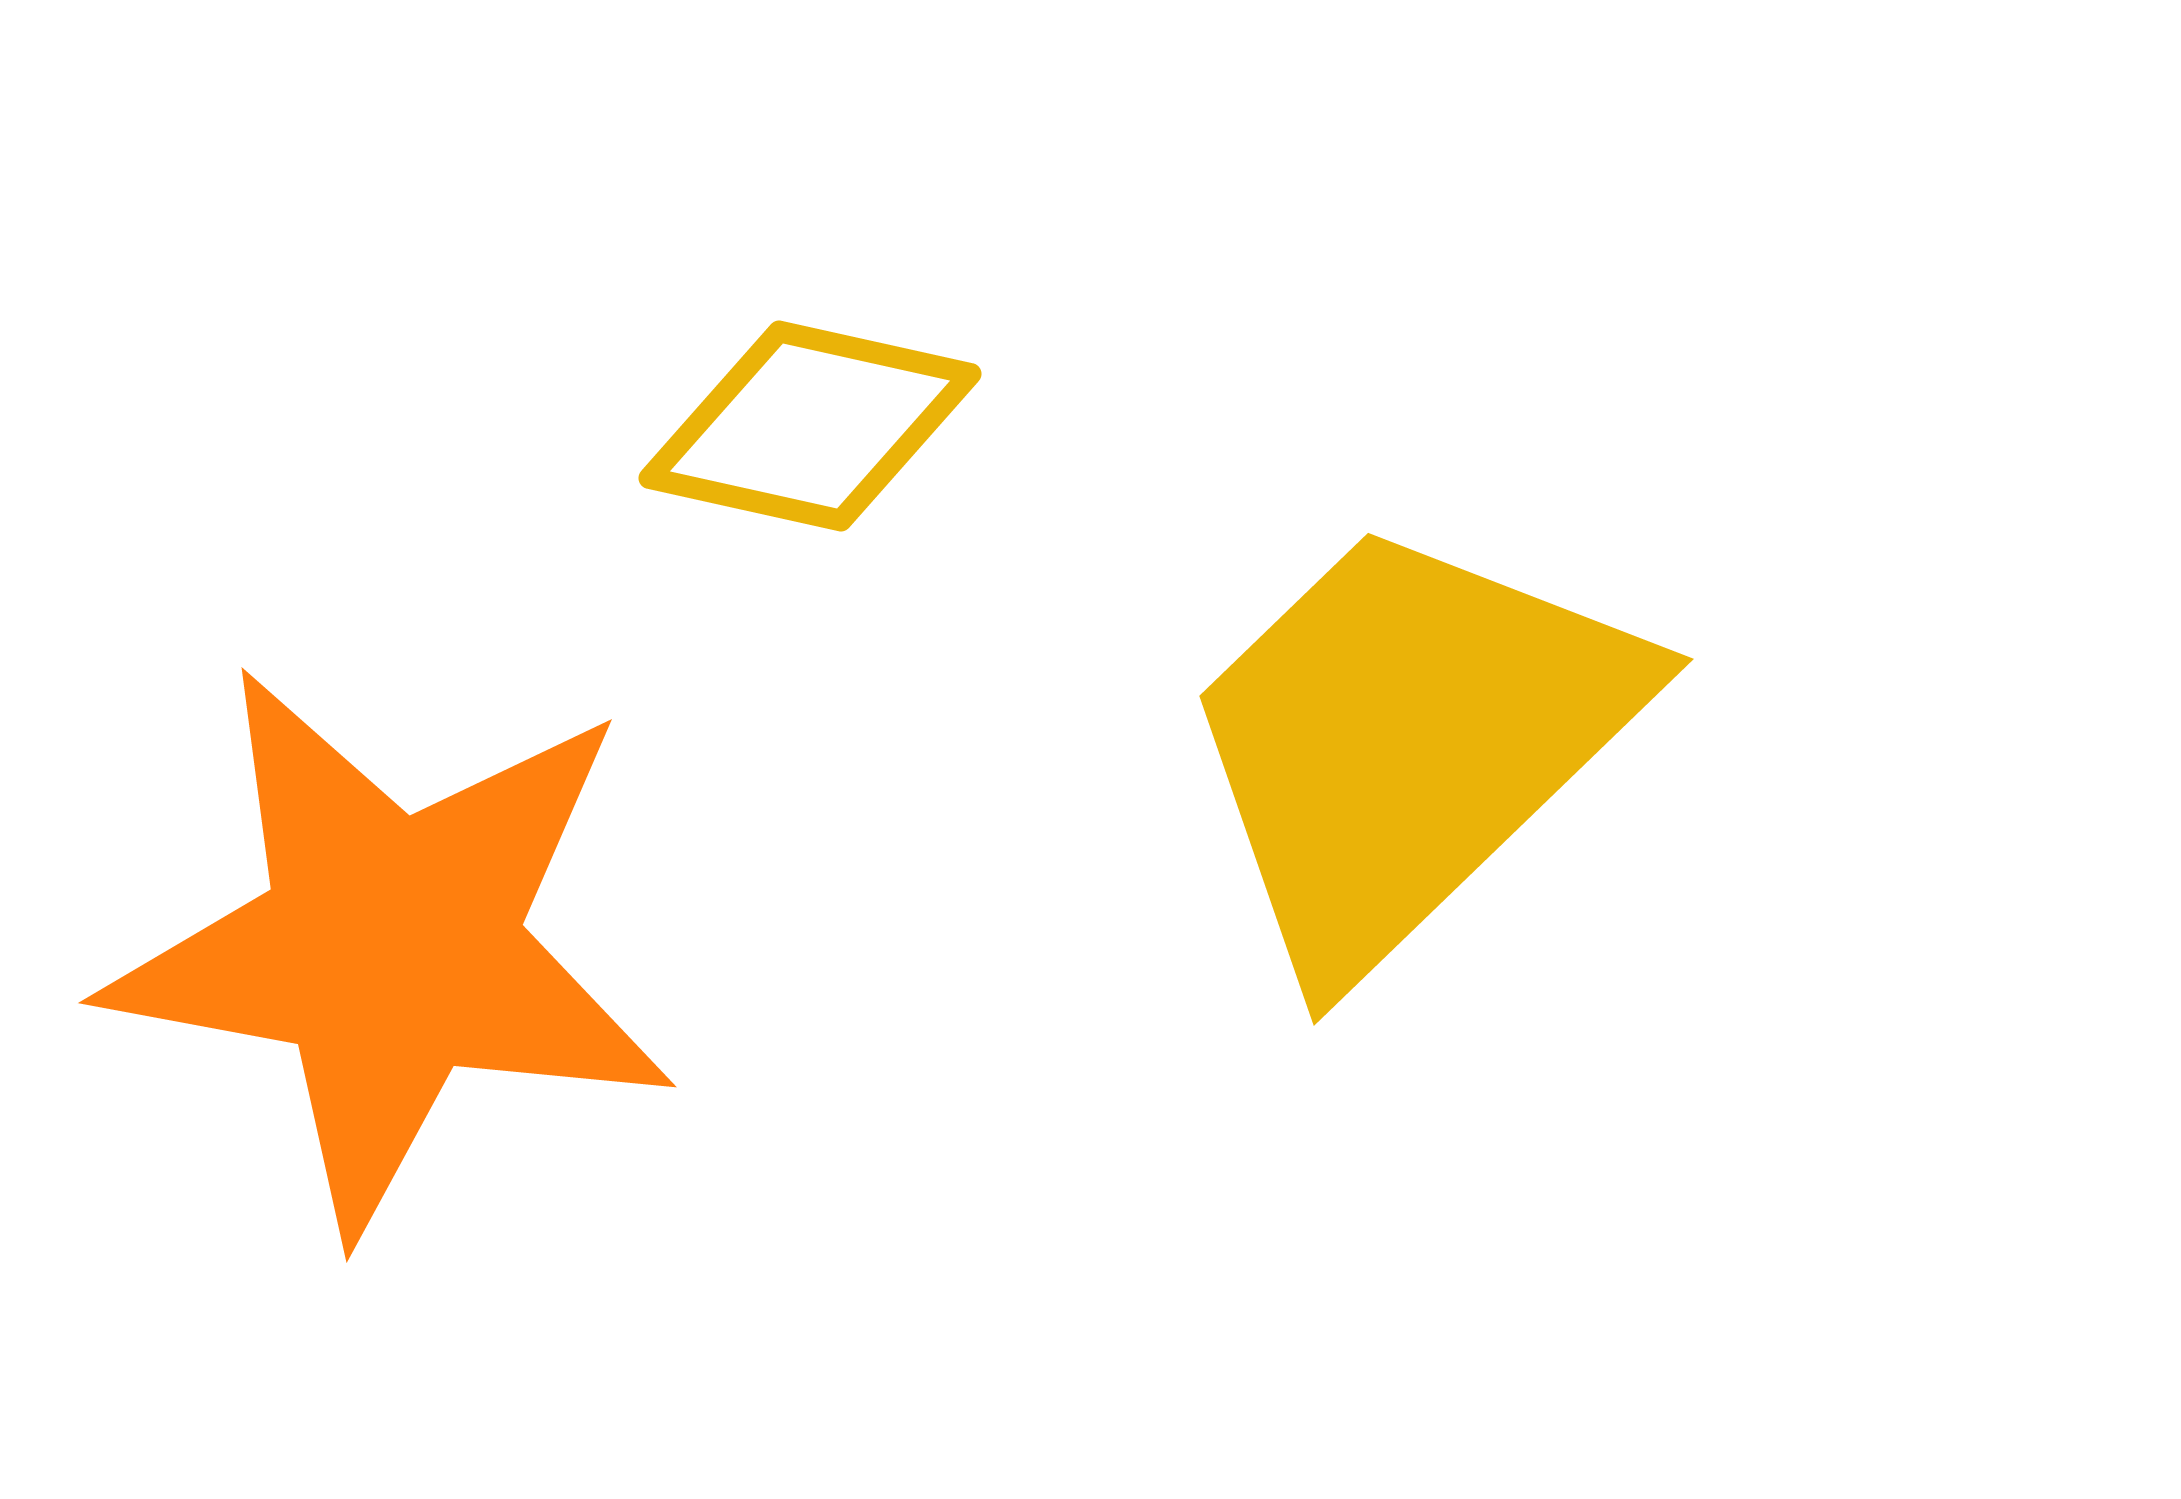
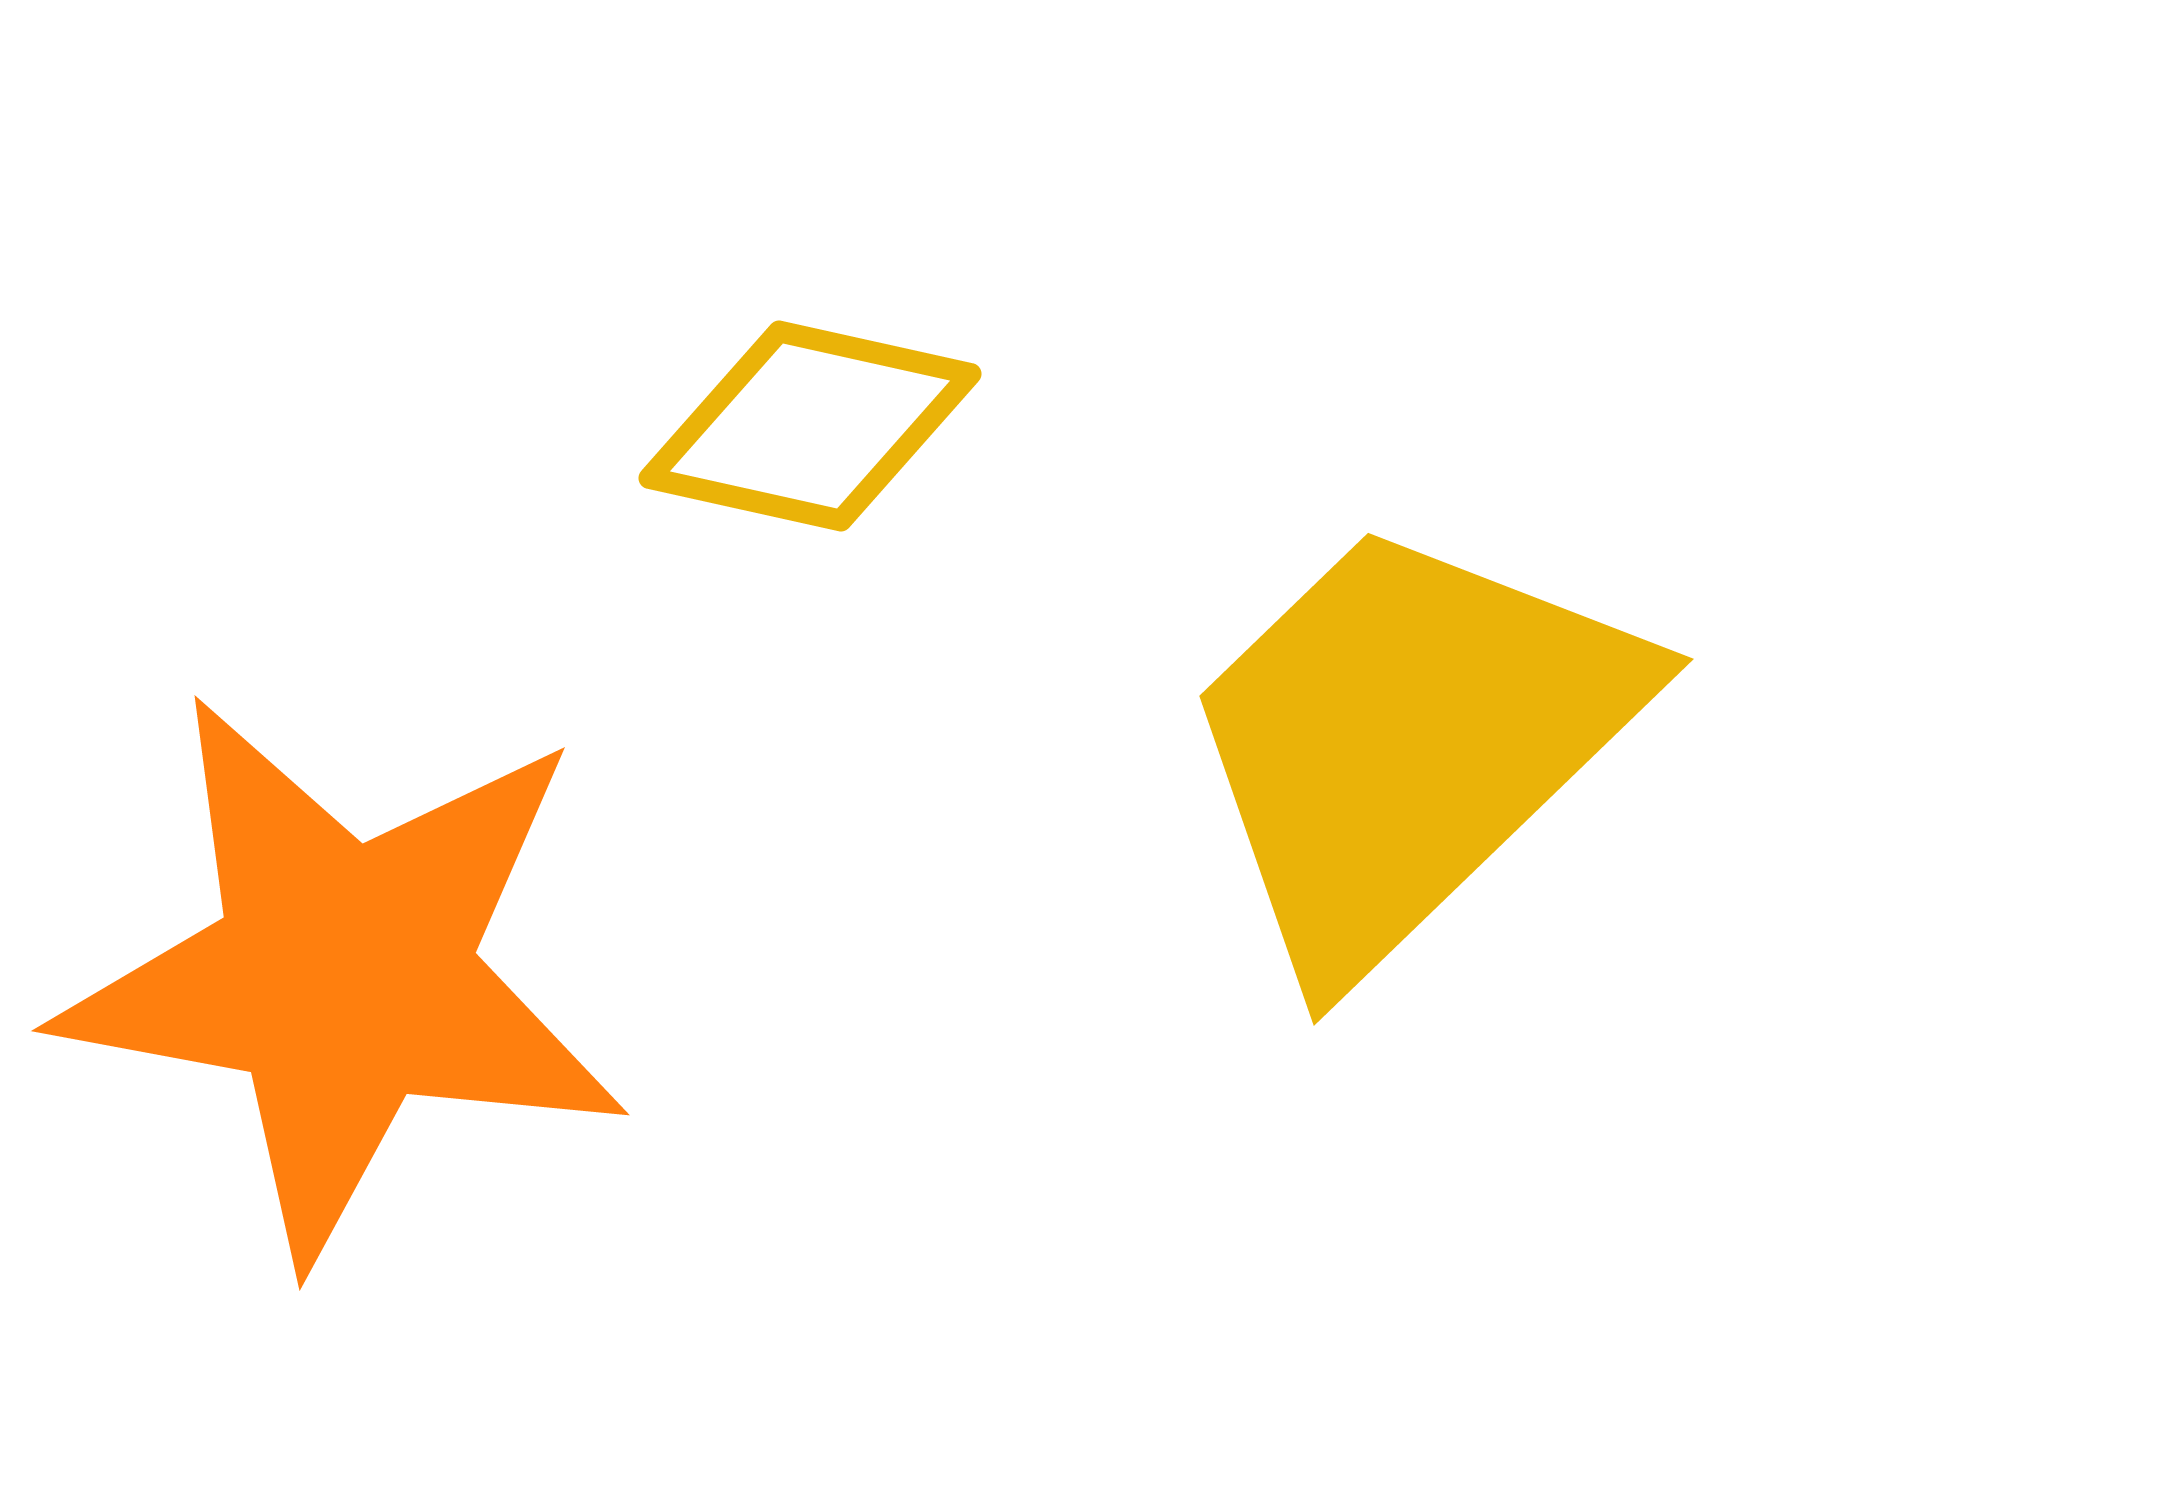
orange star: moved 47 px left, 28 px down
